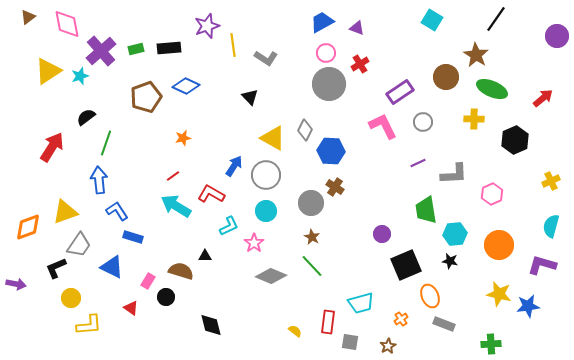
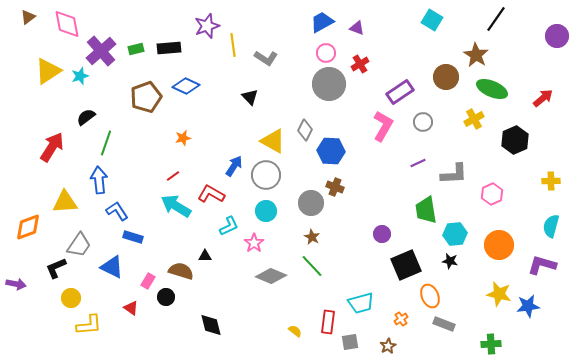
yellow cross at (474, 119): rotated 30 degrees counterclockwise
pink L-shape at (383, 126): rotated 56 degrees clockwise
yellow triangle at (273, 138): moved 3 px down
yellow cross at (551, 181): rotated 24 degrees clockwise
brown cross at (335, 187): rotated 12 degrees counterclockwise
yellow triangle at (65, 212): moved 10 px up; rotated 16 degrees clockwise
gray square at (350, 342): rotated 18 degrees counterclockwise
